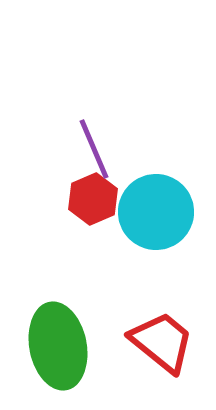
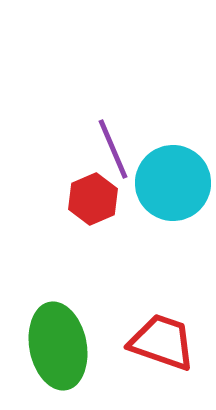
purple line: moved 19 px right
cyan circle: moved 17 px right, 29 px up
red trapezoid: rotated 20 degrees counterclockwise
